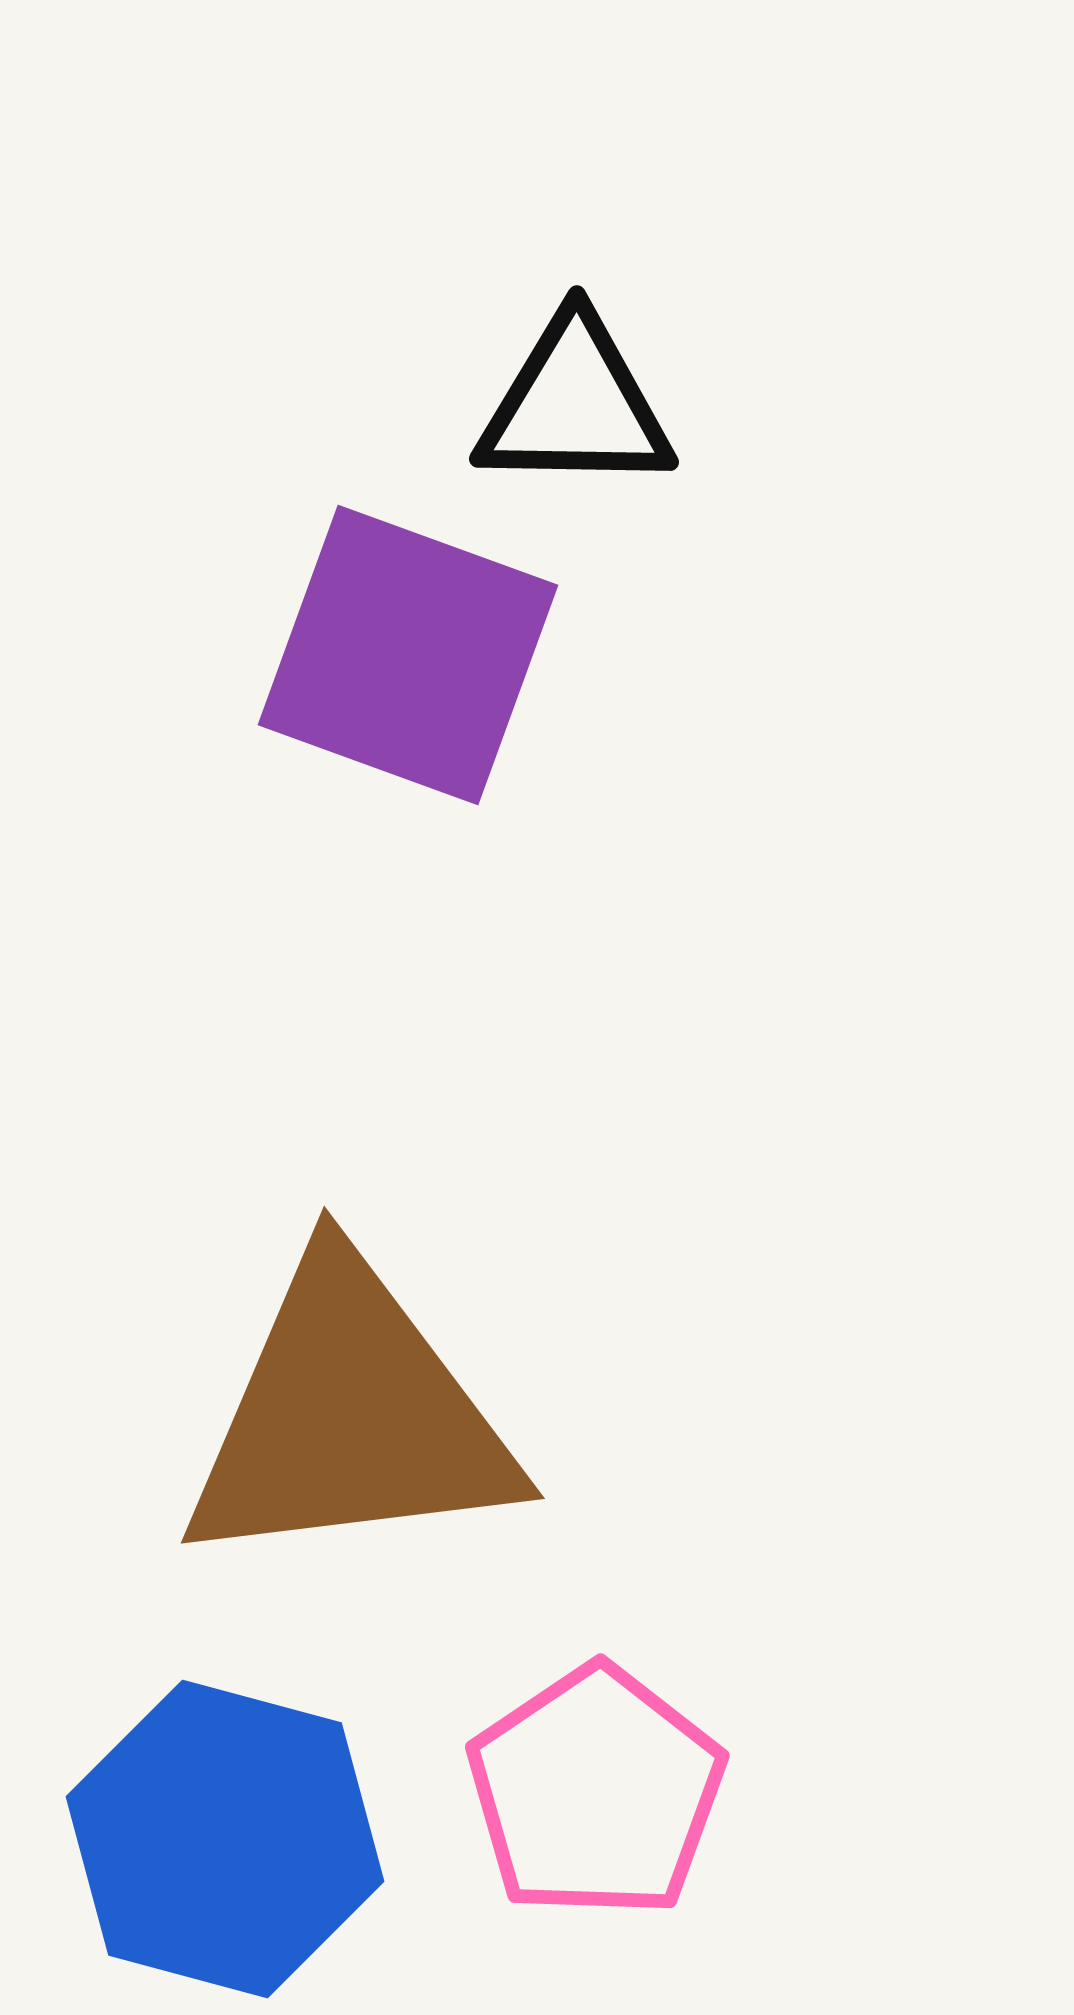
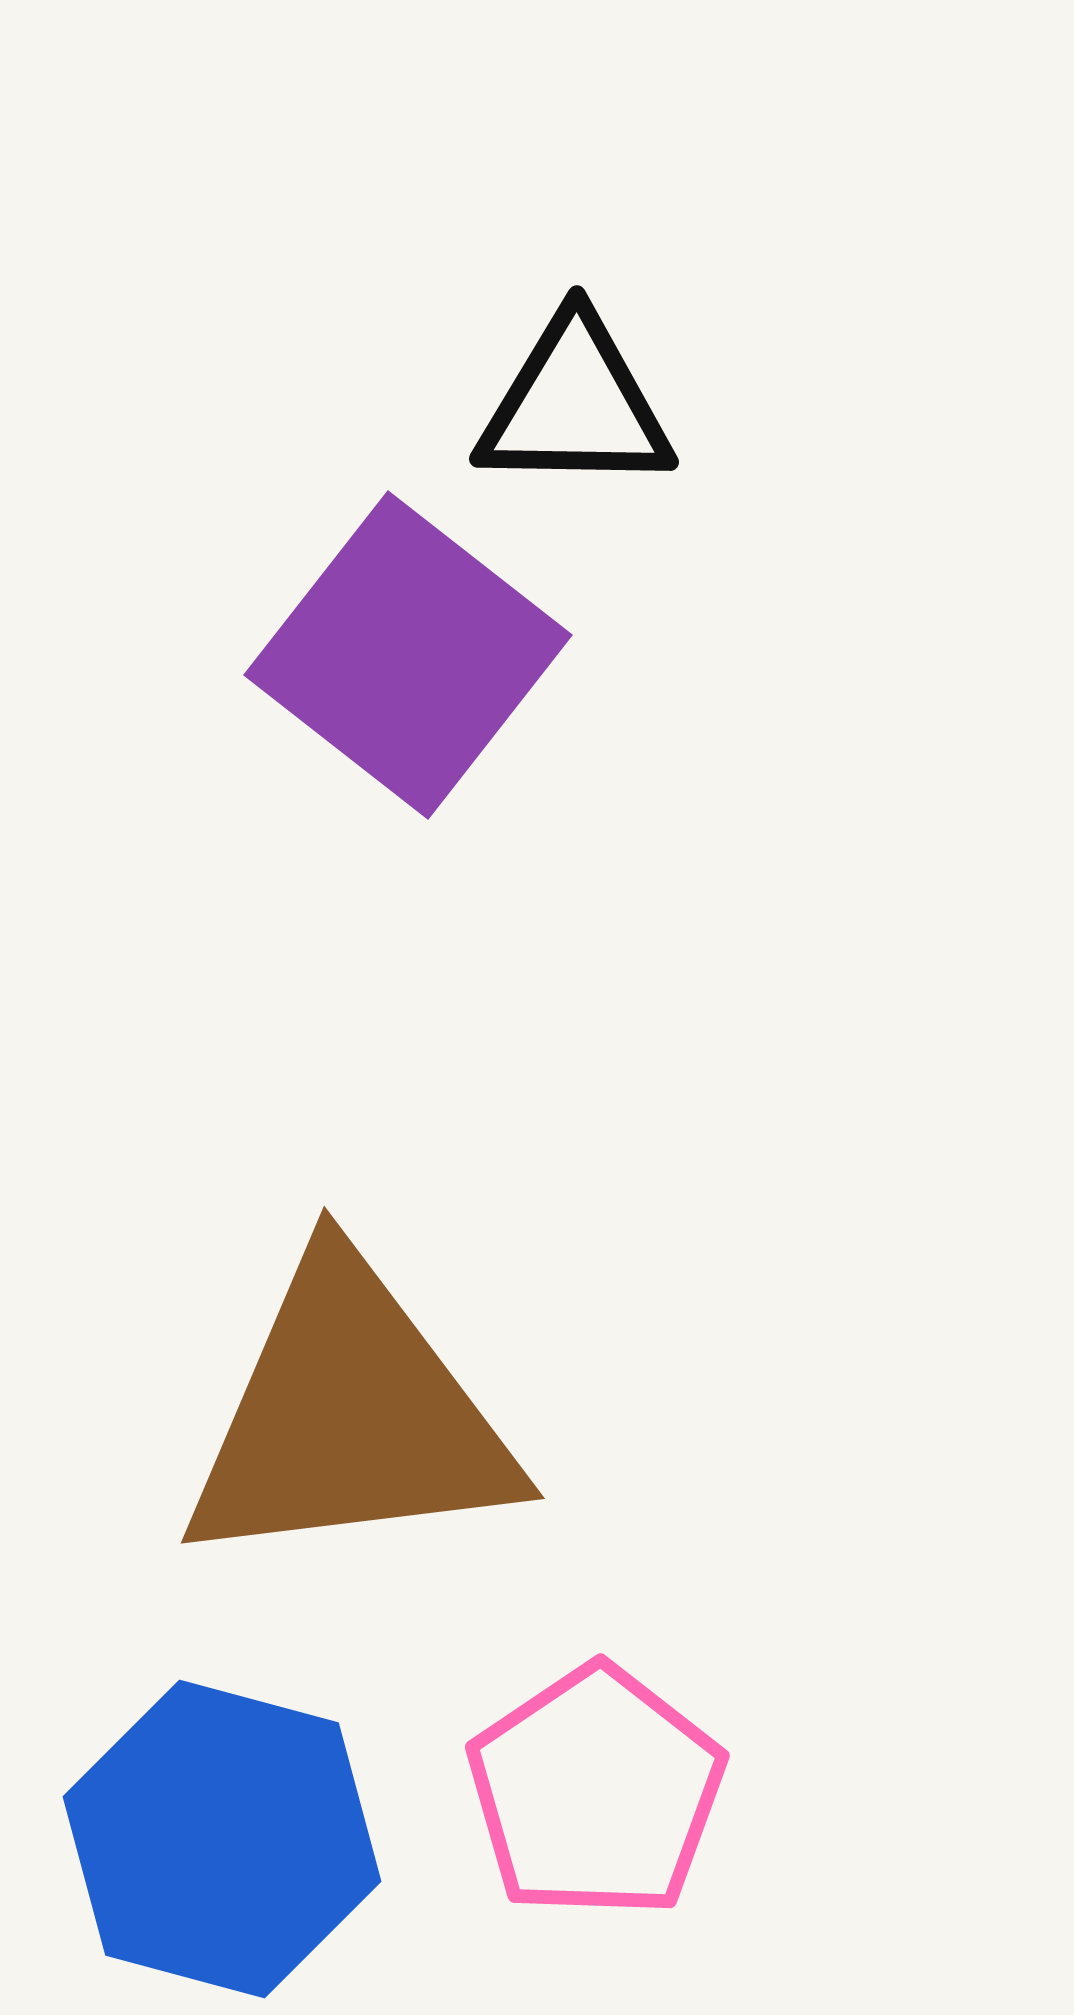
purple square: rotated 18 degrees clockwise
blue hexagon: moved 3 px left
